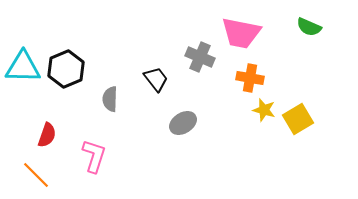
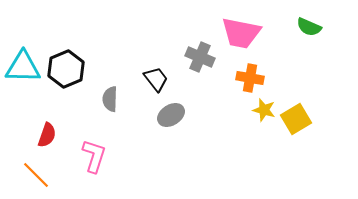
yellow square: moved 2 px left
gray ellipse: moved 12 px left, 8 px up
